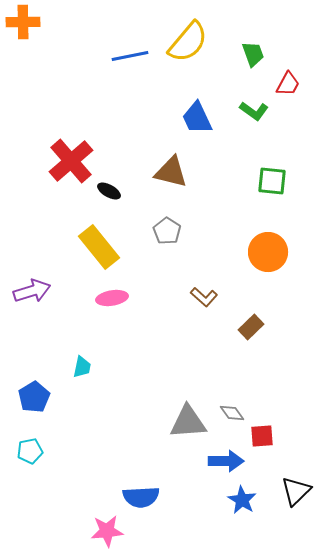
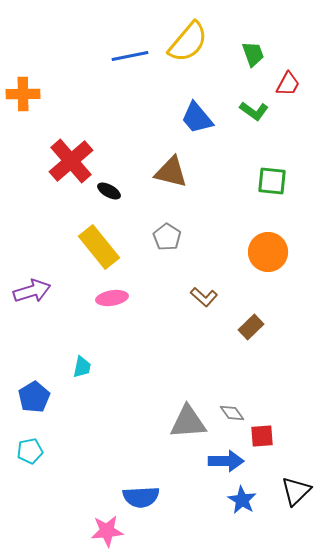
orange cross: moved 72 px down
blue trapezoid: rotated 15 degrees counterclockwise
gray pentagon: moved 6 px down
